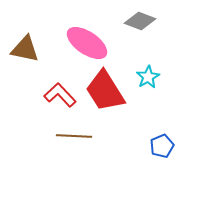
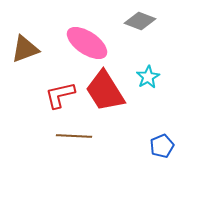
brown triangle: rotated 32 degrees counterclockwise
red L-shape: rotated 60 degrees counterclockwise
